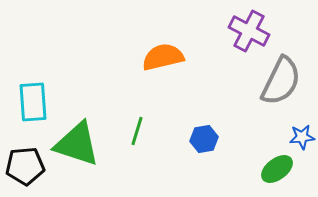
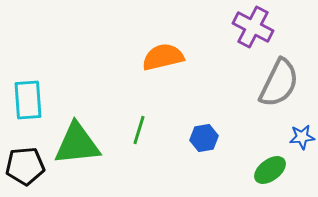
purple cross: moved 4 px right, 4 px up
gray semicircle: moved 2 px left, 2 px down
cyan rectangle: moved 5 px left, 2 px up
green line: moved 2 px right, 1 px up
blue hexagon: moved 1 px up
green triangle: rotated 24 degrees counterclockwise
green ellipse: moved 7 px left, 1 px down
